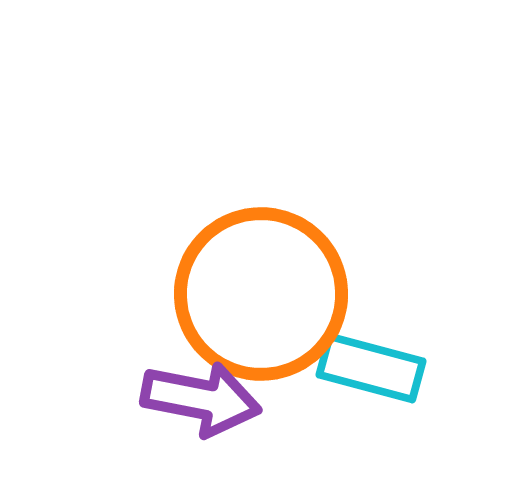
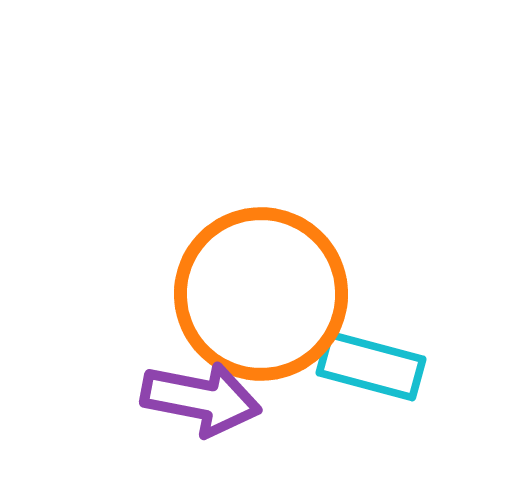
cyan rectangle: moved 2 px up
